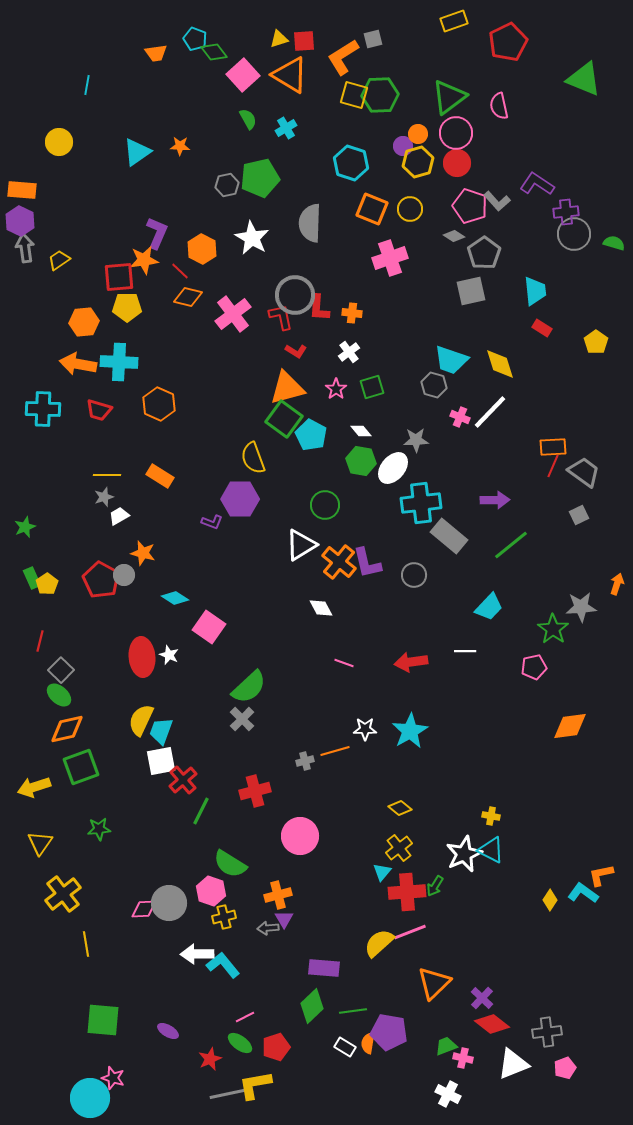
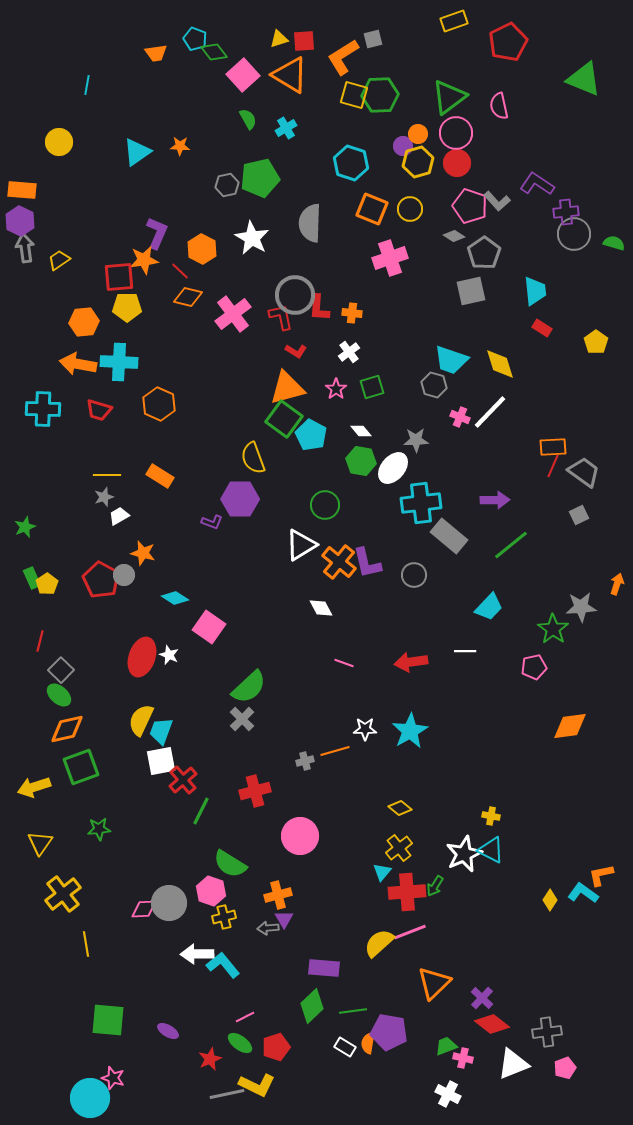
red ellipse at (142, 657): rotated 24 degrees clockwise
green square at (103, 1020): moved 5 px right
yellow L-shape at (255, 1085): moved 2 px right; rotated 144 degrees counterclockwise
